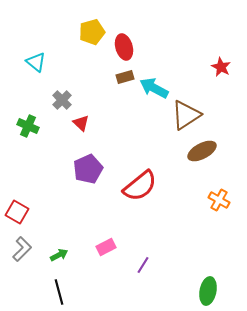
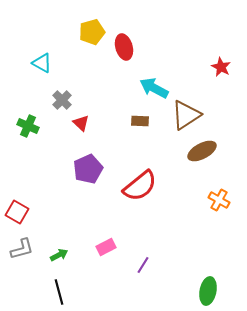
cyan triangle: moved 6 px right, 1 px down; rotated 10 degrees counterclockwise
brown rectangle: moved 15 px right, 44 px down; rotated 18 degrees clockwise
gray L-shape: rotated 30 degrees clockwise
